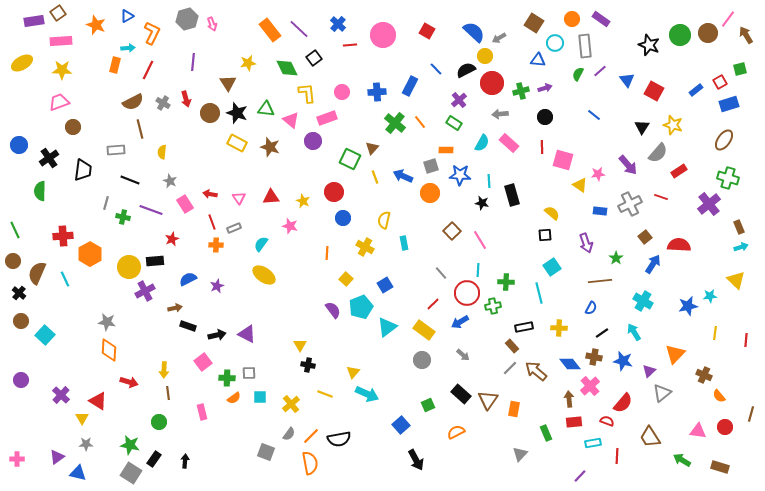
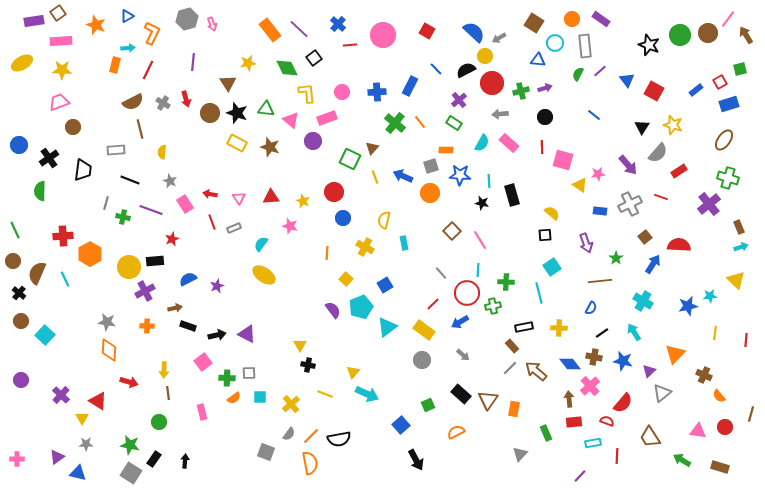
orange cross at (216, 245): moved 69 px left, 81 px down
